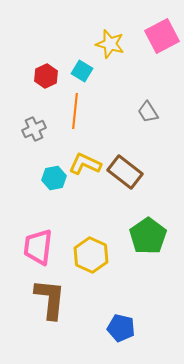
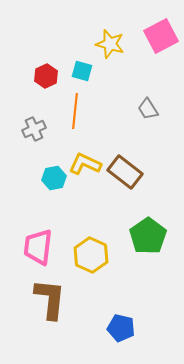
pink square: moved 1 px left
cyan square: rotated 15 degrees counterclockwise
gray trapezoid: moved 3 px up
